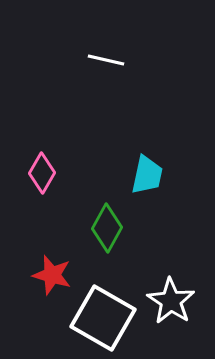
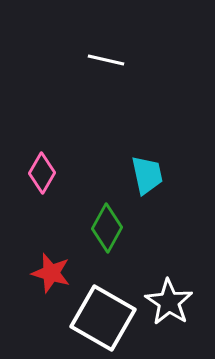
cyan trapezoid: rotated 24 degrees counterclockwise
red star: moved 1 px left, 2 px up
white star: moved 2 px left, 1 px down
